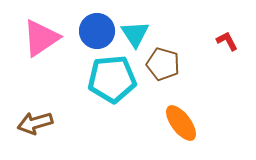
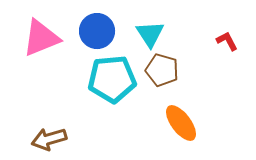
cyan triangle: moved 15 px right
pink triangle: rotated 12 degrees clockwise
brown pentagon: moved 1 px left, 6 px down
brown arrow: moved 14 px right, 16 px down
